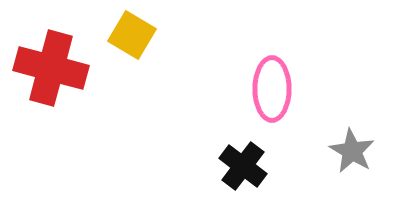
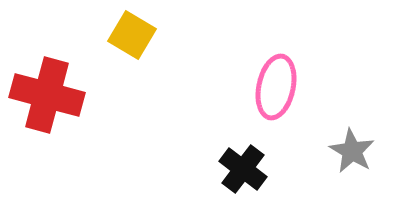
red cross: moved 4 px left, 27 px down
pink ellipse: moved 4 px right, 2 px up; rotated 12 degrees clockwise
black cross: moved 3 px down
